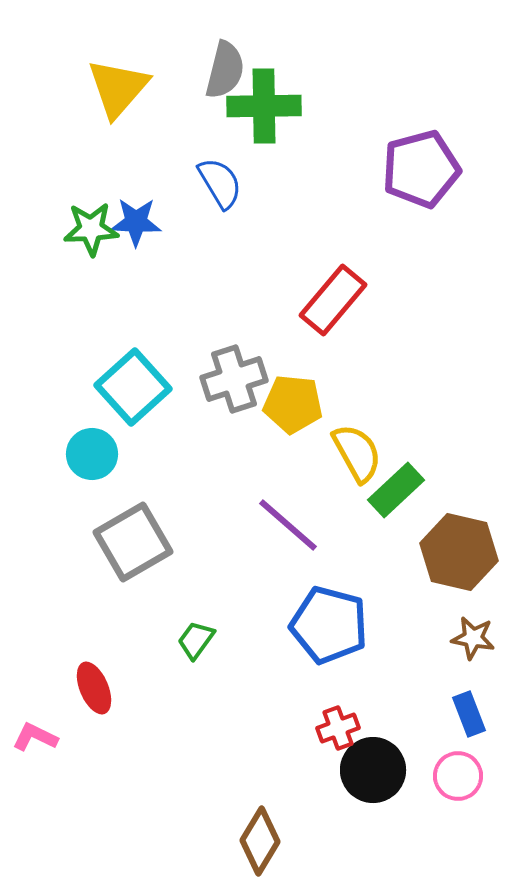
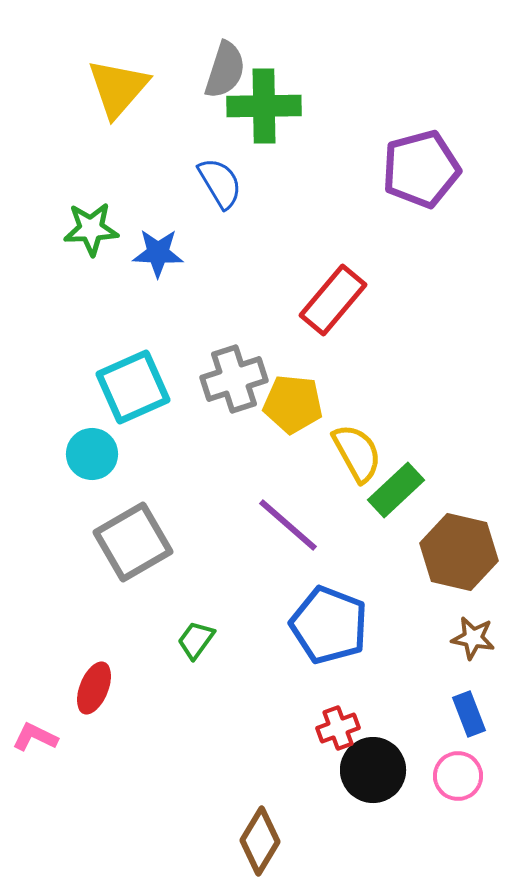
gray semicircle: rotated 4 degrees clockwise
blue star: moved 22 px right, 31 px down
cyan square: rotated 18 degrees clockwise
blue pentagon: rotated 6 degrees clockwise
red ellipse: rotated 45 degrees clockwise
